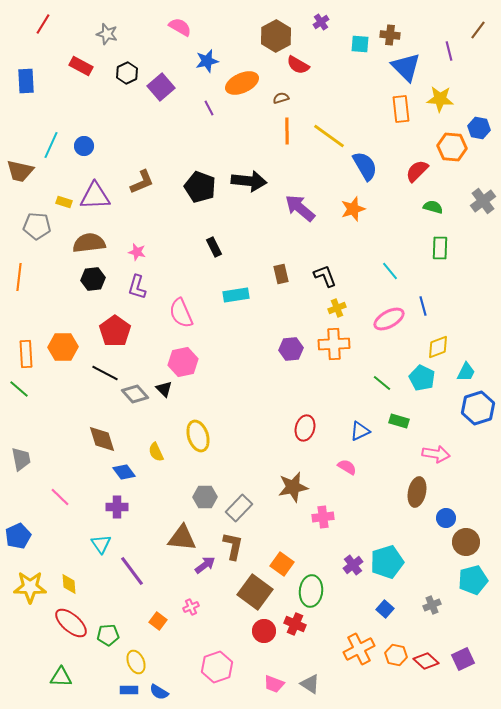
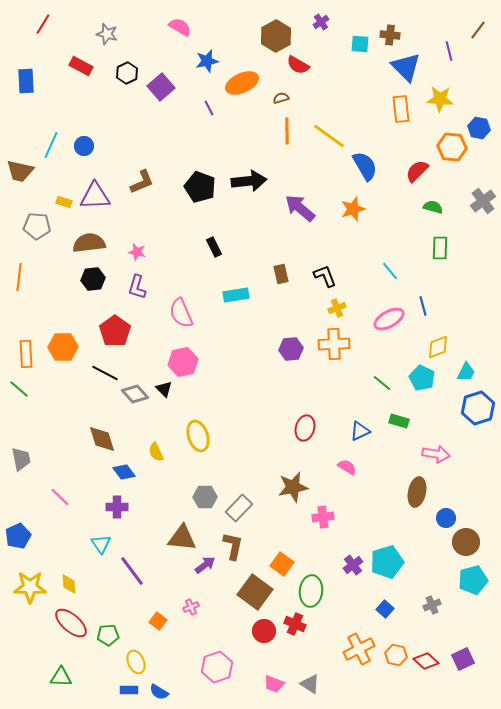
black arrow at (249, 181): rotated 12 degrees counterclockwise
